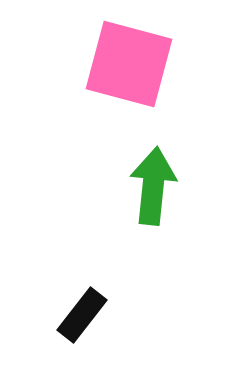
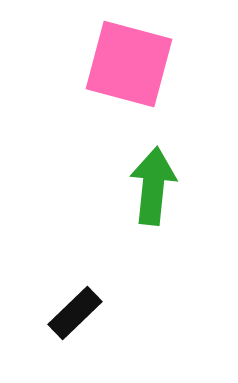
black rectangle: moved 7 px left, 2 px up; rotated 8 degrees clockwise
